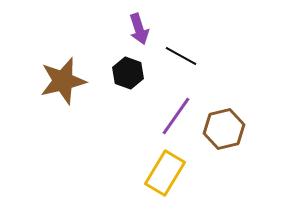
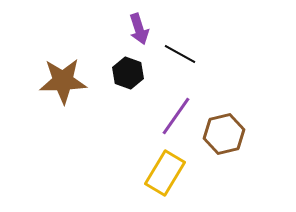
black line: moved 1 px left, 2 px up
brown star: rotated 12 degrees clockwise
brown hexagon: moved 5 px down
